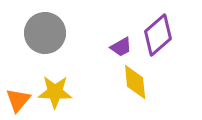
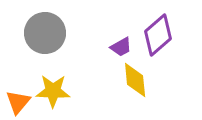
yellow diamond: moved 2 px up
yellow star: moved 2 px left, 1 px up
orange triangle: moved 2 px down
